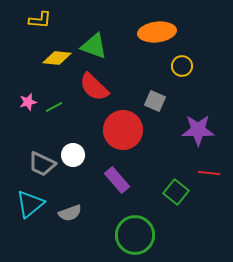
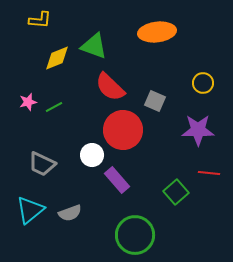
yellow diamond: rotated 28 degrees counterclockwise
yellow circle: moved 21 px right, 17 px down
red semicircle: moved 16 px right
white circle: moved 19 px right
green square: rotated 10 degrees clockwise
cyan triangle: moved 6 px down
